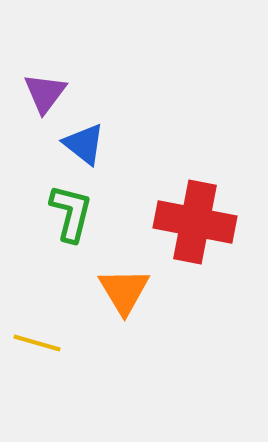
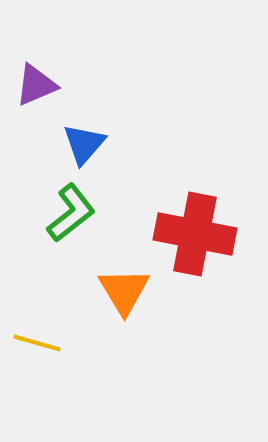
purple triangle: moved 9 px left, 8 px up; rotated 30 degrees clockwise
blue triangle: rotated 33 degrees clockwise
green L-shape: rotated 38 degrees clockwise
red cross: moved 12 px down
